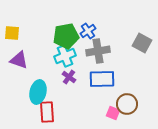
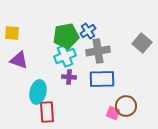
gray square: rotated 12 degrees clockwise
purple cross: rotated 32 degrees counterclockwise
brown circle: moved 1 px left, 2 px down
